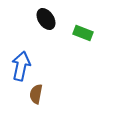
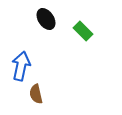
green rectangle: moved 2 px up; rotated 24 degrees clockwise
brown semicircle: rotated 24 degrees counterclockwise
